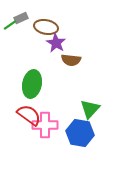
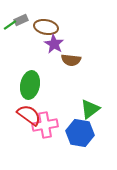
gray rectangle: moved 2 px down
purple star: moved 2 px left, 1 px down
green ellipse: moved 2 px left, 1 px down
green triangle: rotated 10 degrees clockwise
pink cross: rotated 10 degrees counterclockwise
